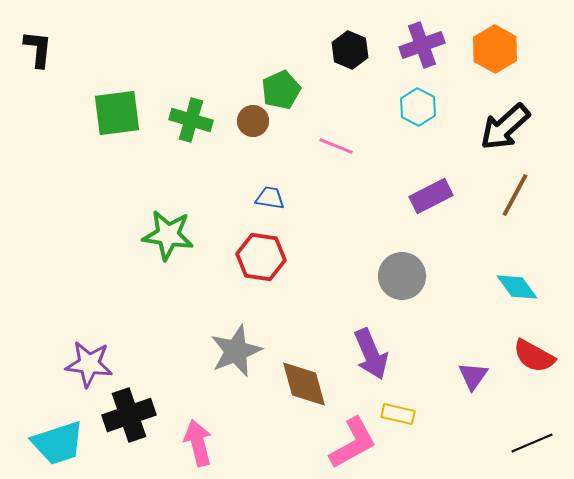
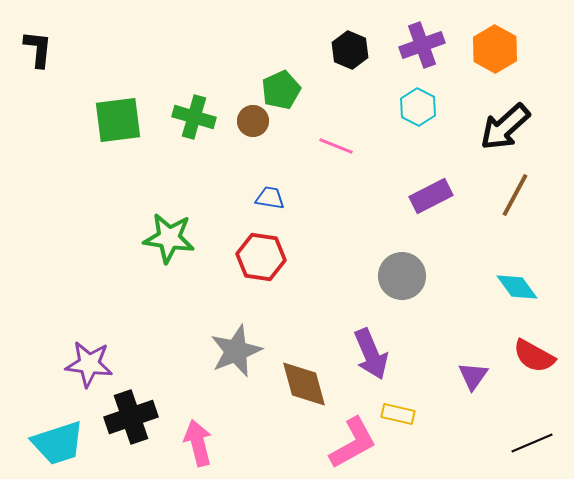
green square: moved 1 px right, 7 px down
green cross: moved 3 px right, 3 px up
green star: moved 1 px right, 3 px down
black cross: moved 2 px right, 2 px down
